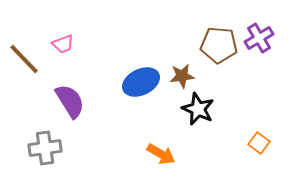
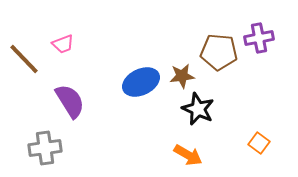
purple cross: rotated 20 degrees clockwise
brown pentagon: moved 7 px down
orange arrow: moved 27 px right, 1 px down
